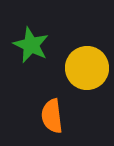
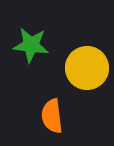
green star: rotated 18 degrees counterclockwise
